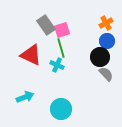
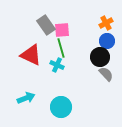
pink square: rotated 14 degrees clockwise
cyan arrow: moved 1 px right, 1 px down
cyan circle: moved 2 px up
